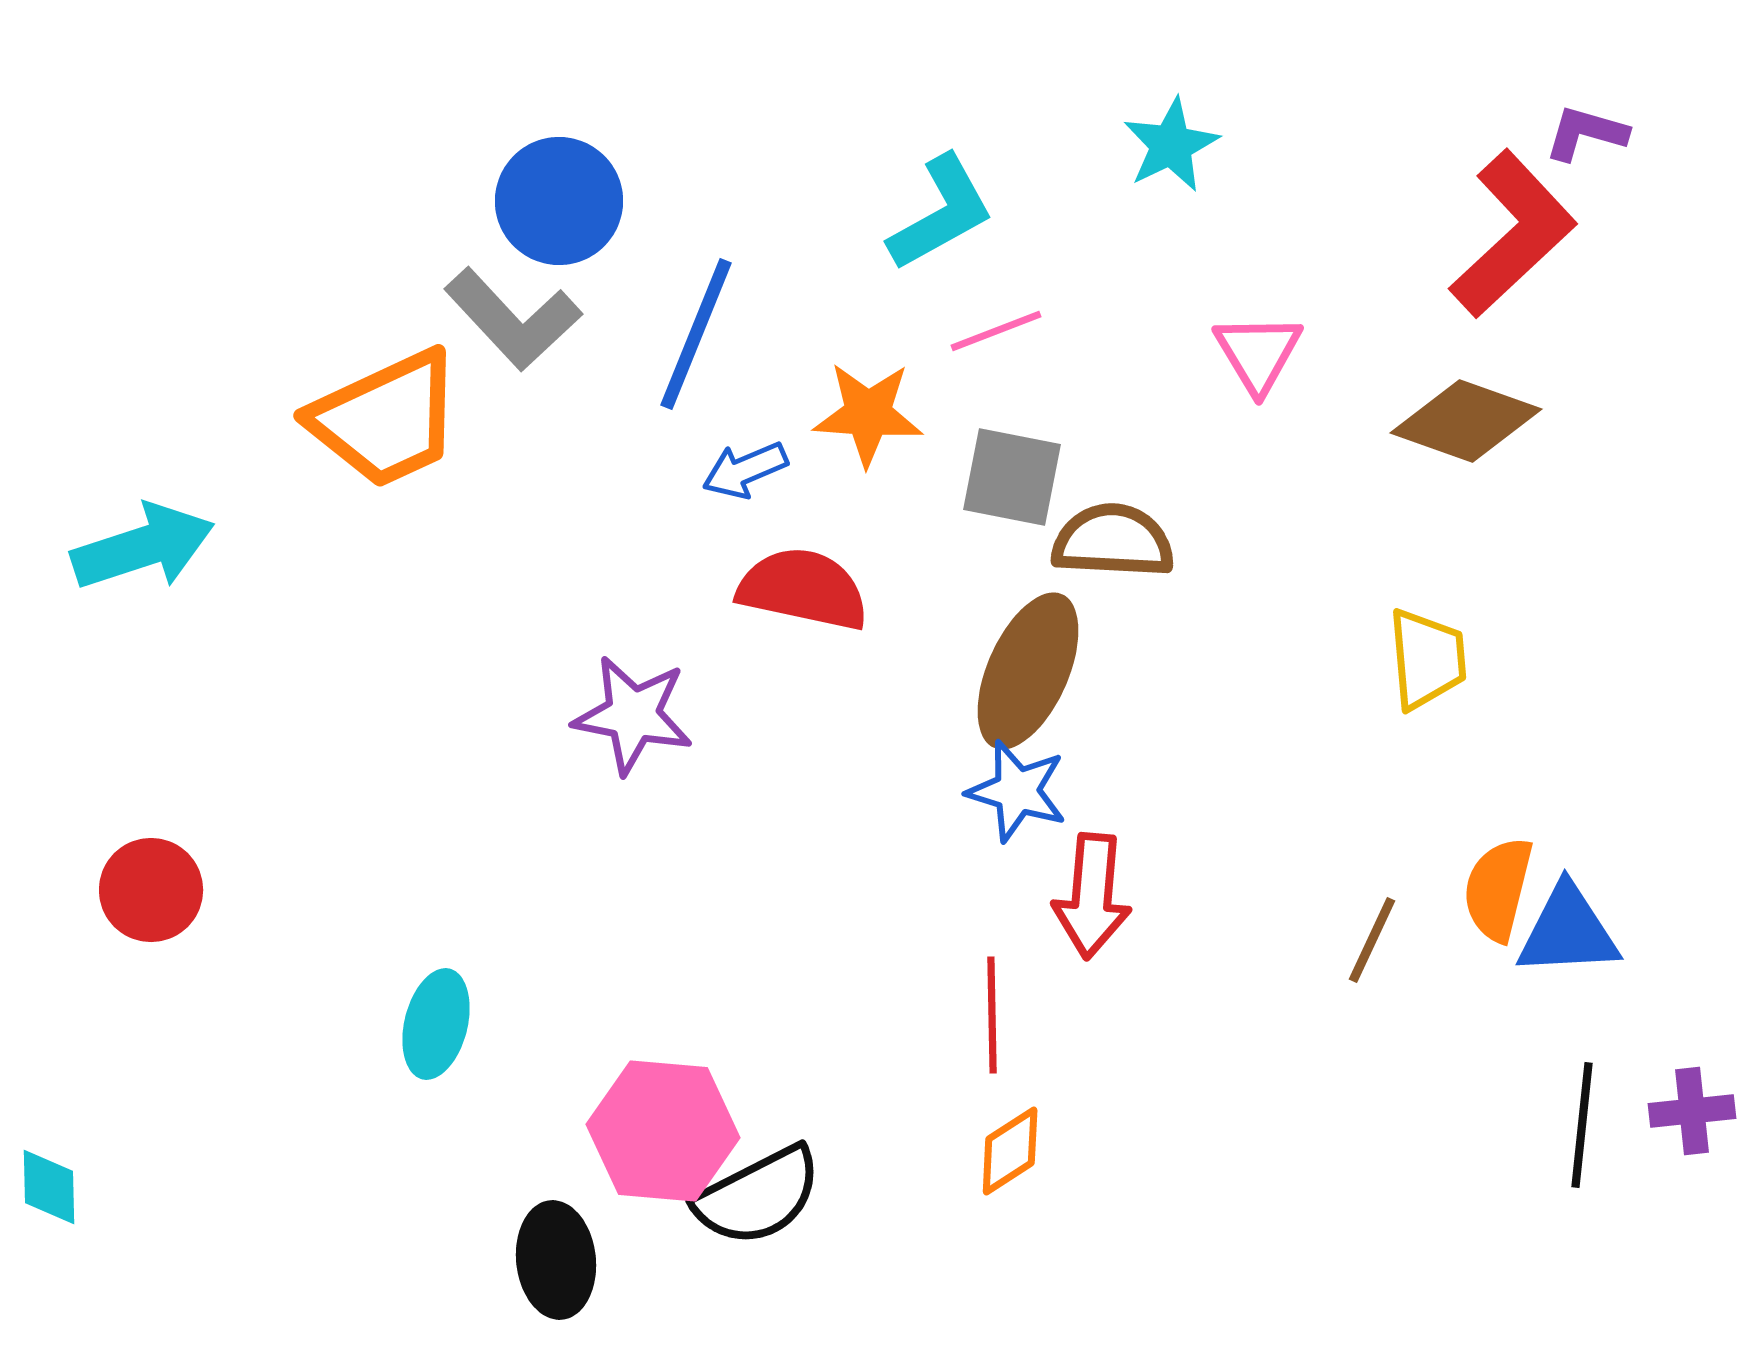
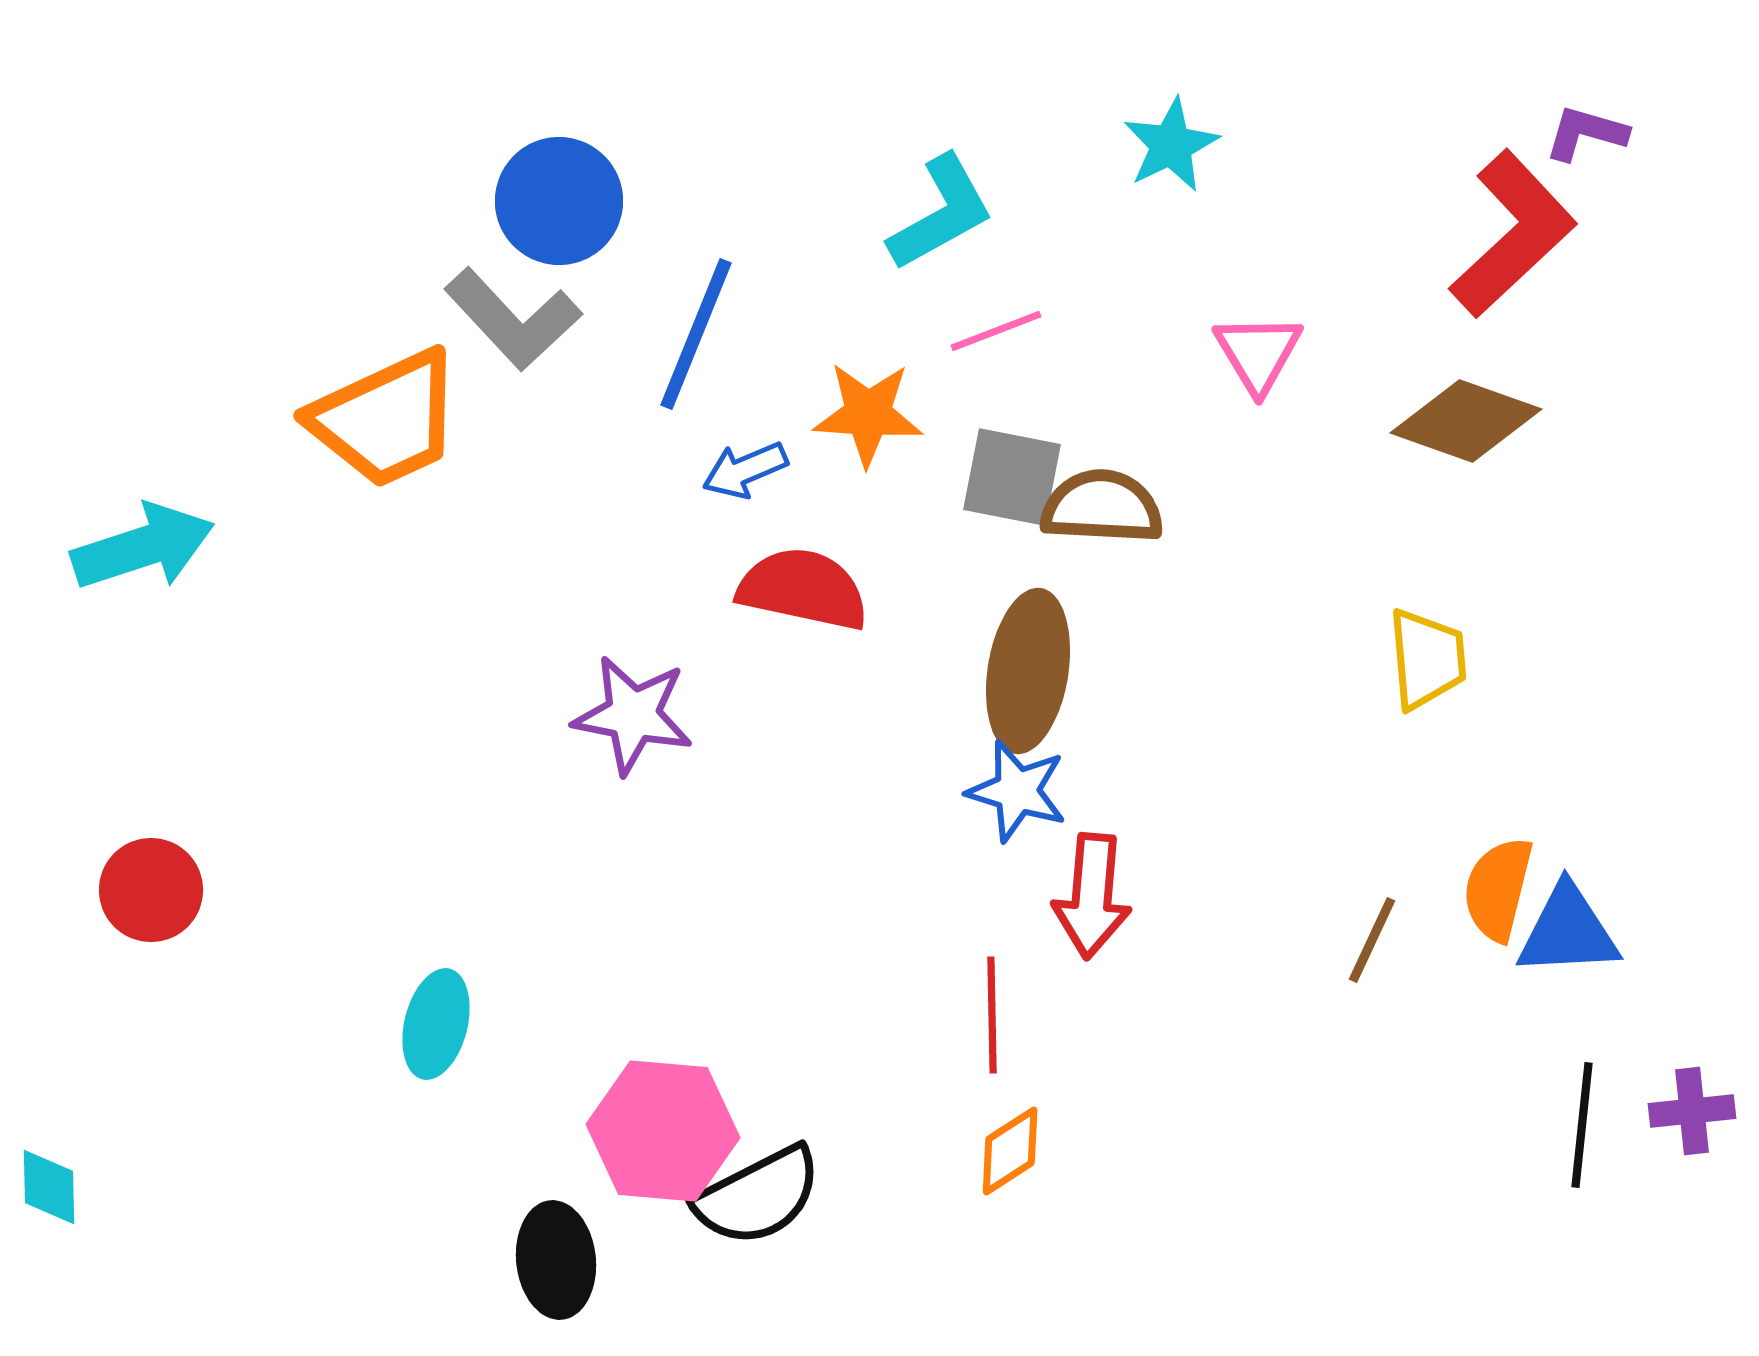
brown semicircle: moved 11 px left, 34 px up
brown ellipse: rotated 15 degrees counterclockwise
